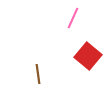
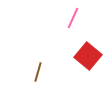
brown line: moved 2 px up; rotated 24 degrees clockwise
